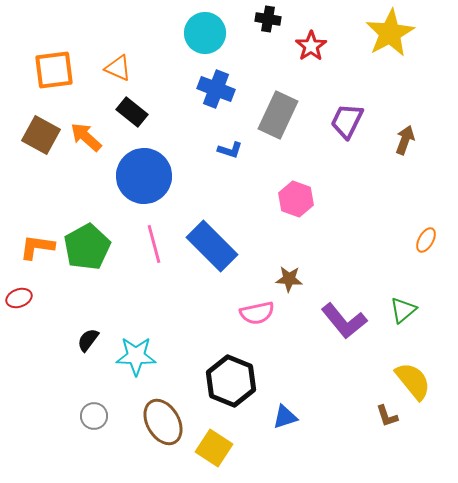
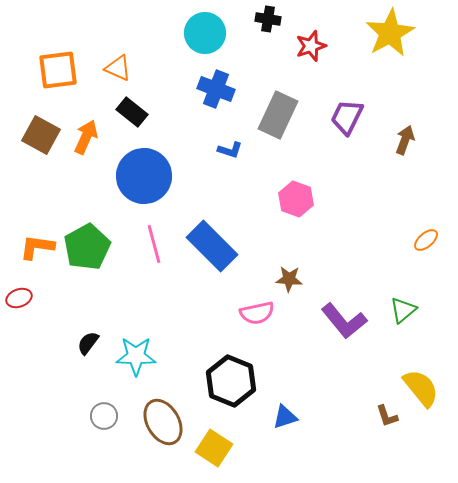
red star: rotated 16 degrees clockwise
orange square: moved 4 px right
purple trapezoid: moved 4 px up
orange arrow: rotated 72 degrees clockwise
orange ellipse: rotated 20 degrees clockwise
black semicircle: moved 3 px down
yellow semicircle: moved 8 px right, 7 px down
gray circle: moved 10 px right
